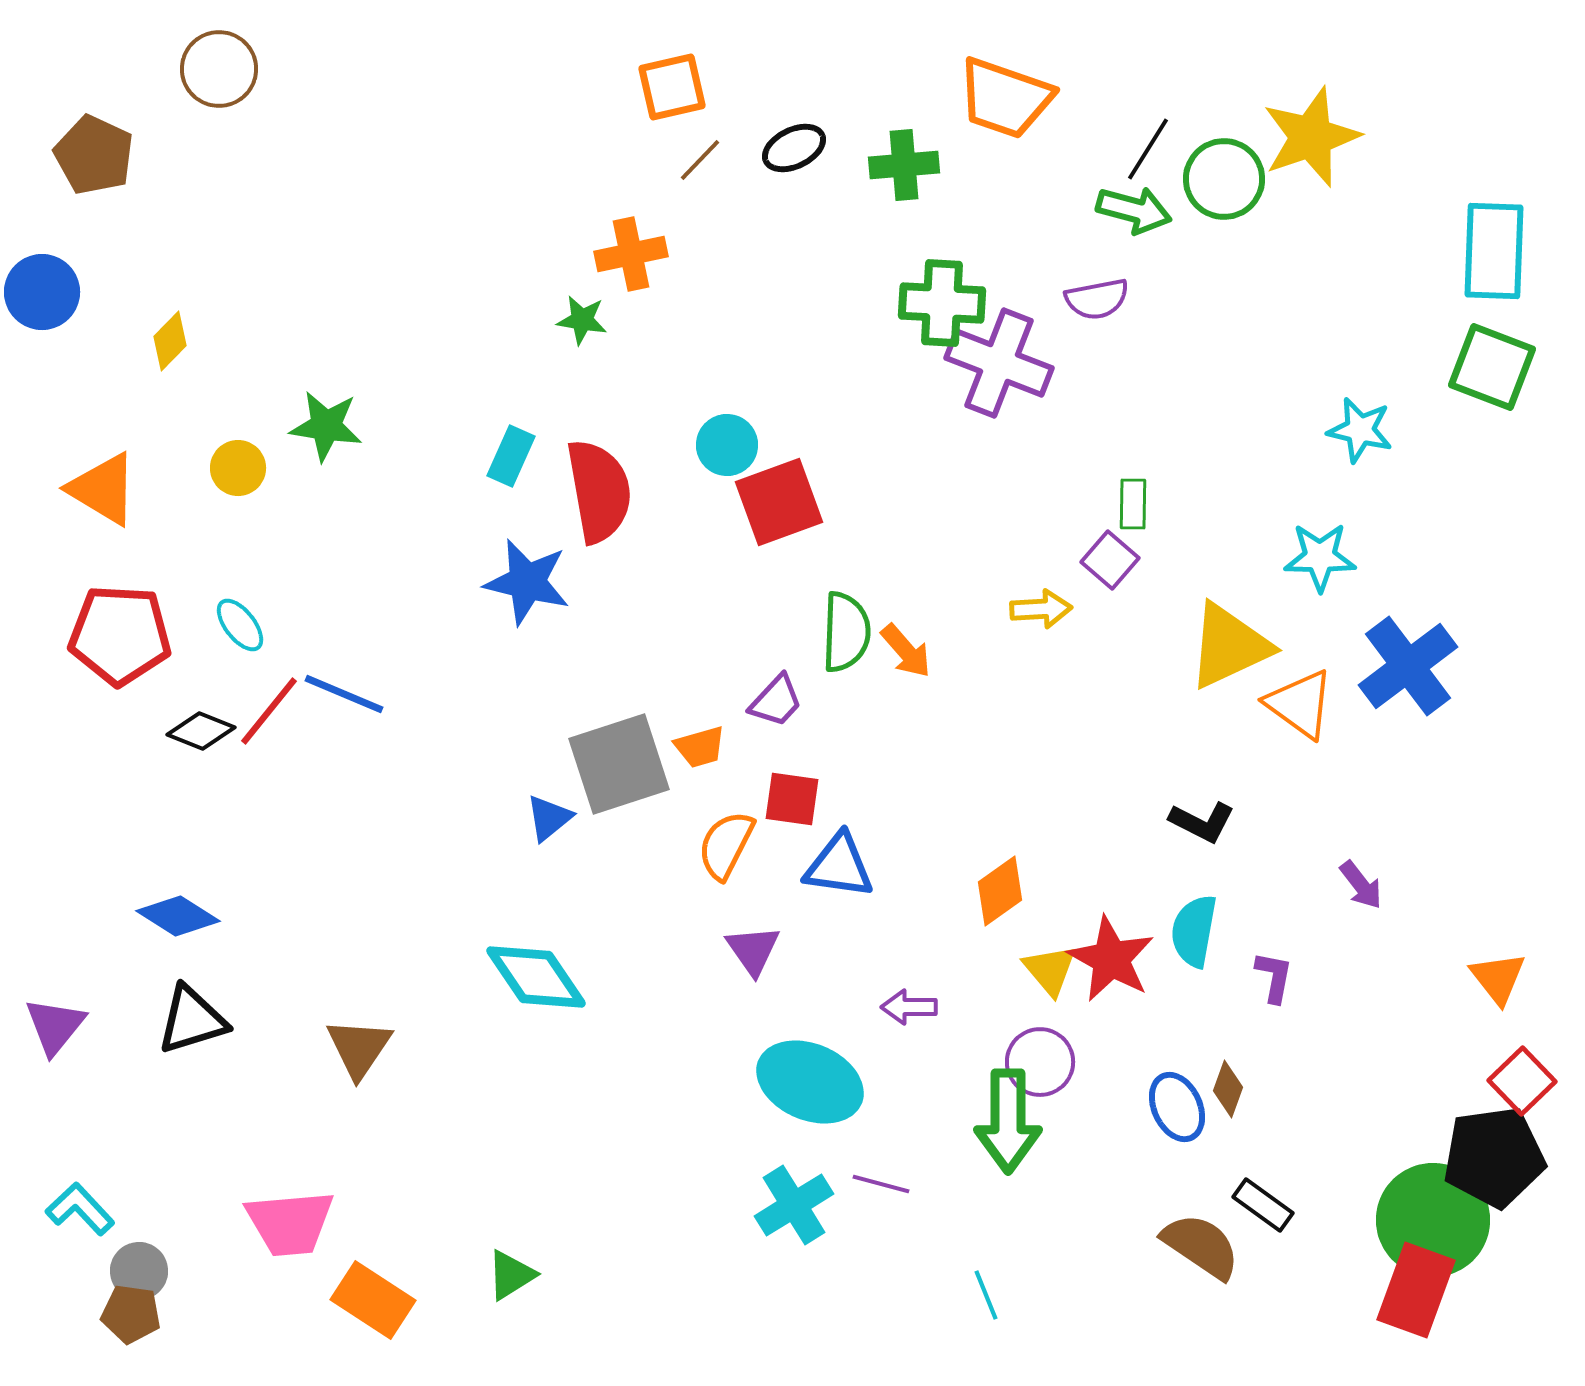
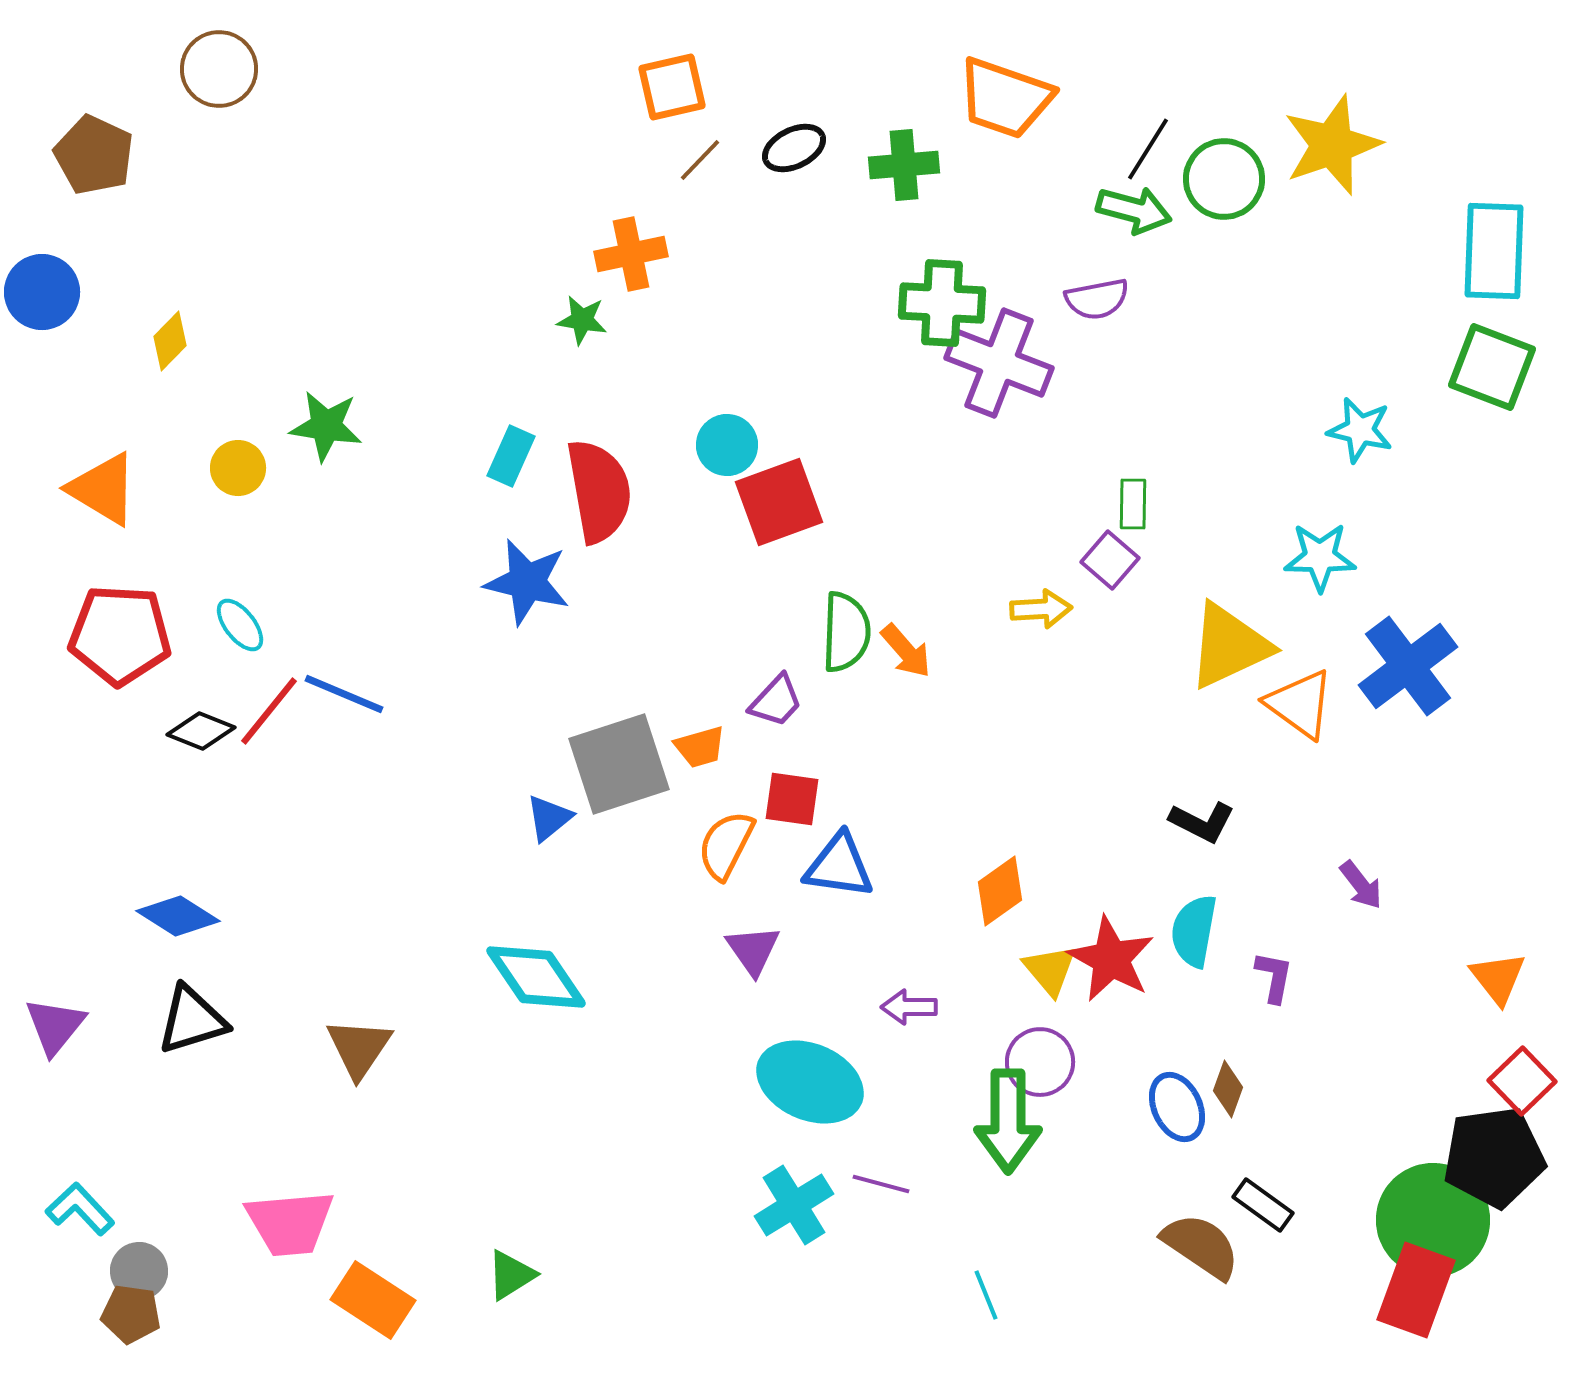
yellow star at (1311, 137): moved 21 px right, 8 px down
